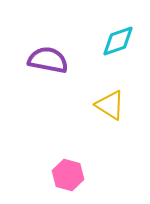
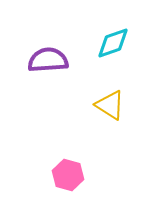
cyan diamond: moved 5 px left, 2 px down
purple semicircle: rotated 15 degrees counterclockwise
